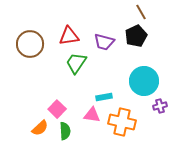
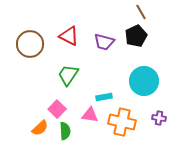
red triangle: rotated 35 degrees clockwise
green trapezoid: moved 8 px left, 12 px down
purple cross: moved 1 px left, 12 px down; rotated 24 degrees clockwise
pink triangle: moved 2 px left
